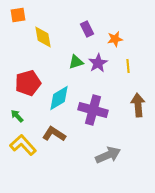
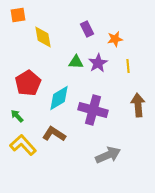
green triangle: rotated 21 degrees clockwise
red pentagon: rotated 15 degrees counterclockwise
